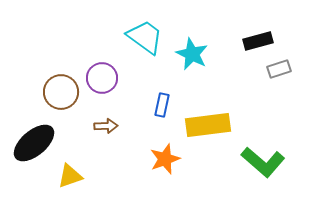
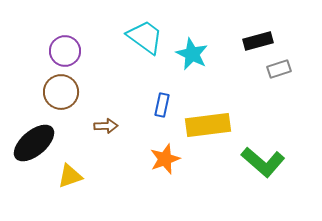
purple circle: moved 37 px left, 27 px up
